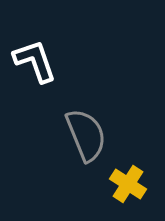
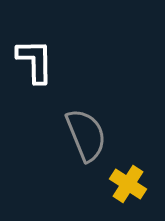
white L-shape: rotated 18 degrees clockwise
